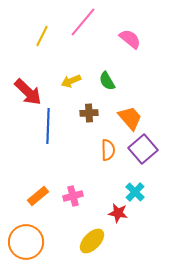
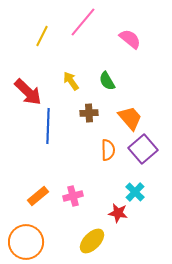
yellow arrow: rotated 78 degrees clockwise
